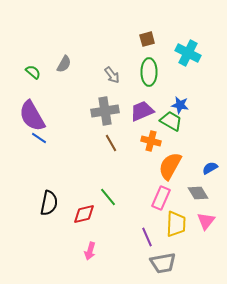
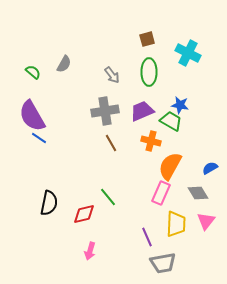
pink rectangle: moved 5 px up
